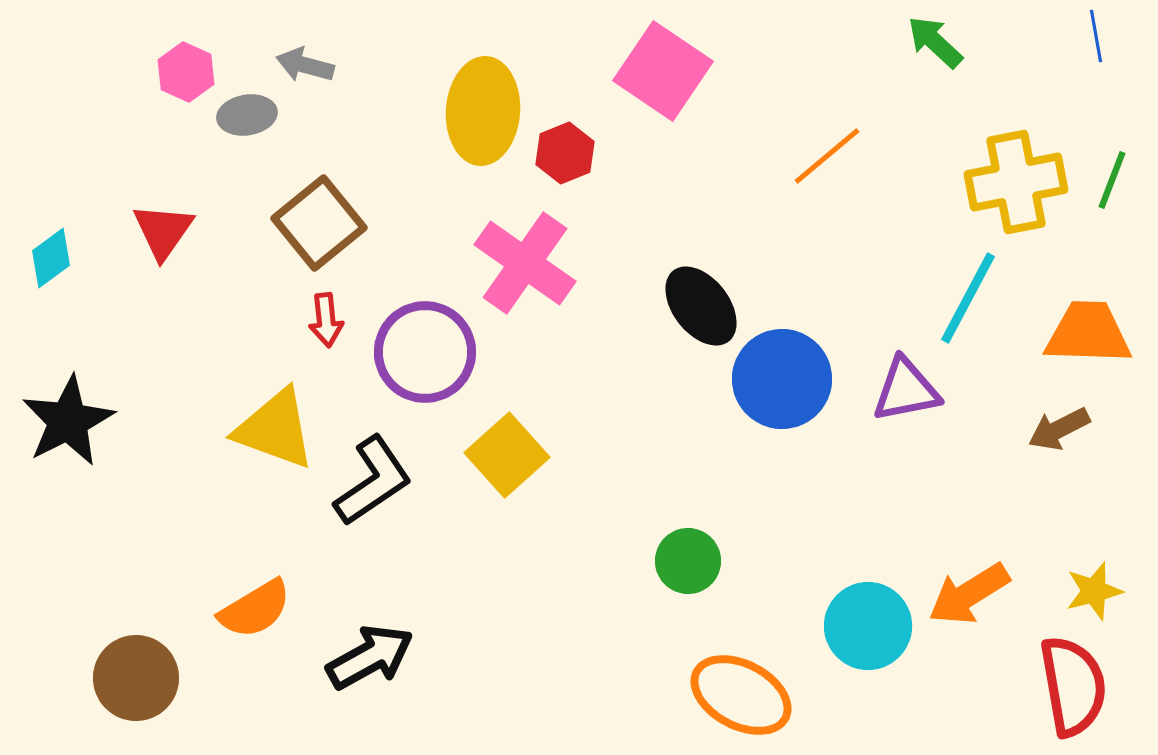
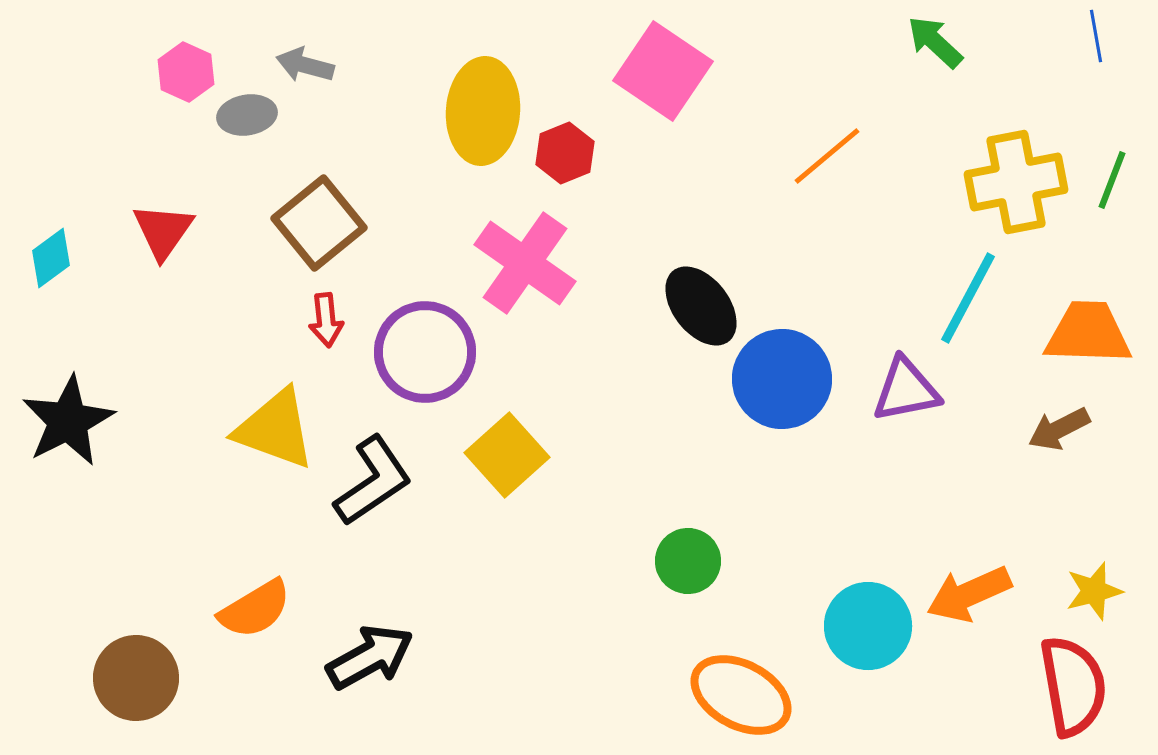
orange arrow: rotated 8 degrees clockwise
